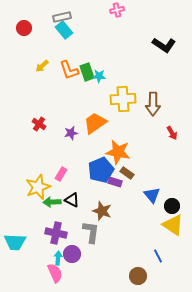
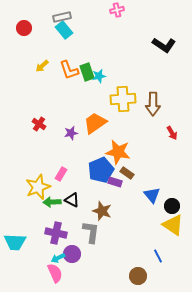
cyan star: rotated 16 degrees counterclockwise
cyan arrow: rotated 120 degrees counterclockwise
